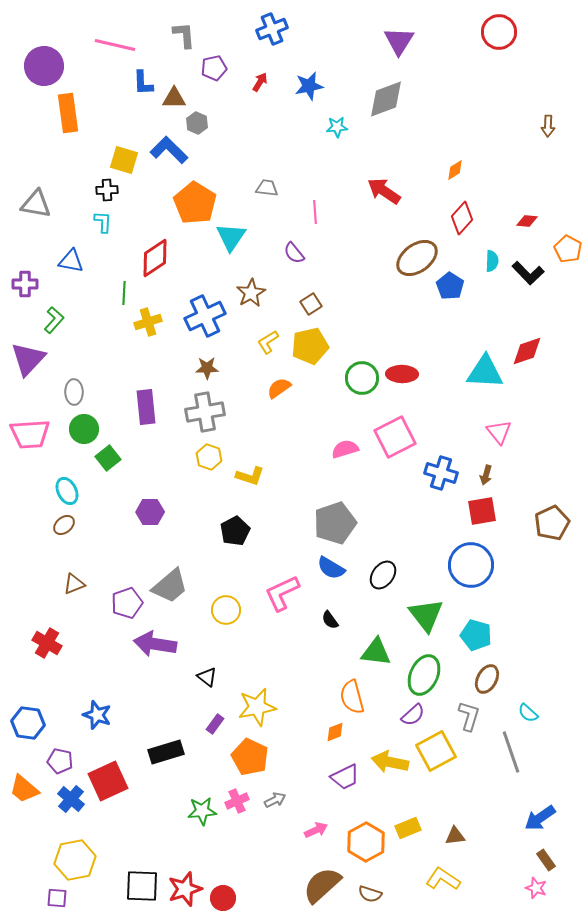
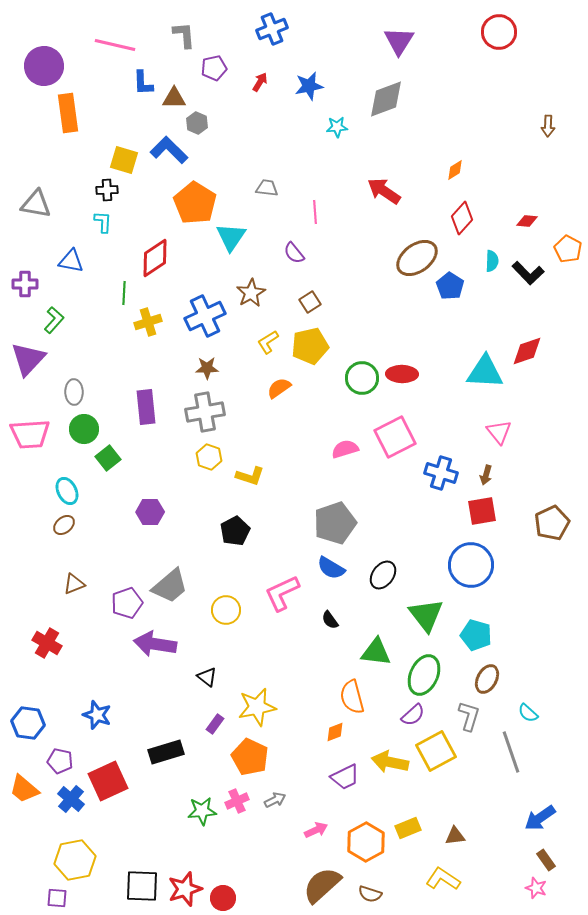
brown square at (311, 304): moved 1 px left, 2 px up
